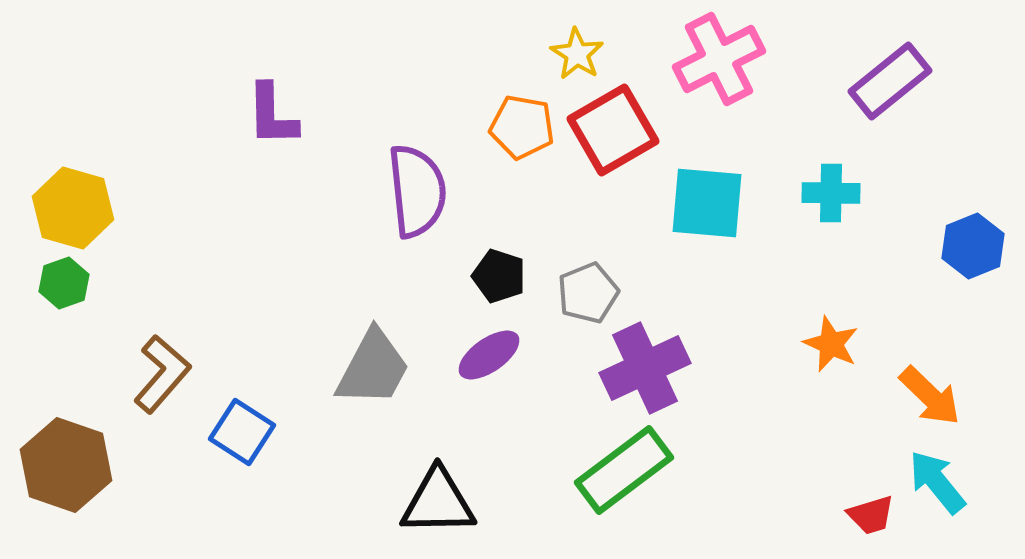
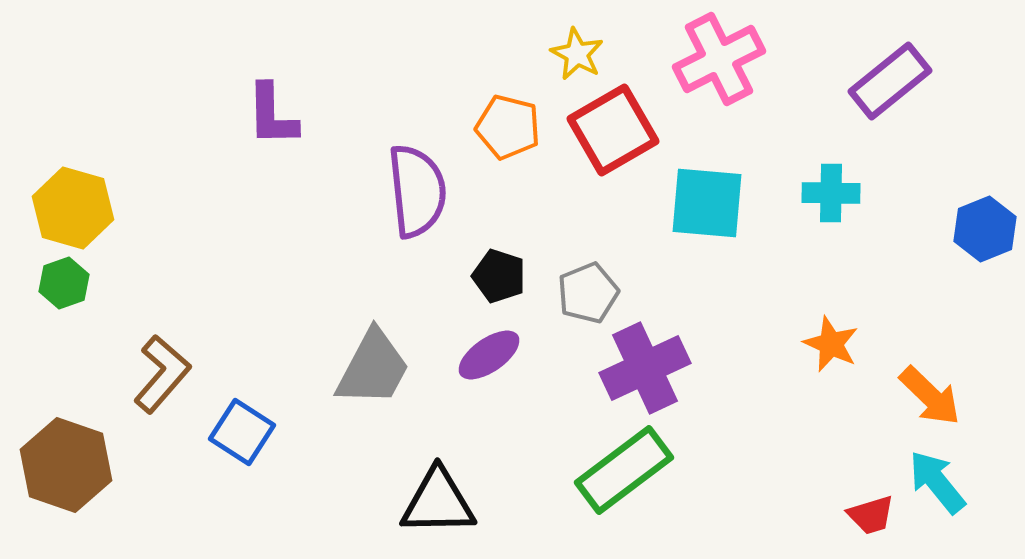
yellow star: rotated 4 degrees counterclockwise
orange pentagon: moved 14 px left; rotated 4 degrees clockwise
blue hexagon: moved 12 px right, 17 px up
